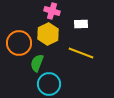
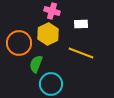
green semicircle: moved 1 px left, 1 px down
cyan circle: moved 2 px right
